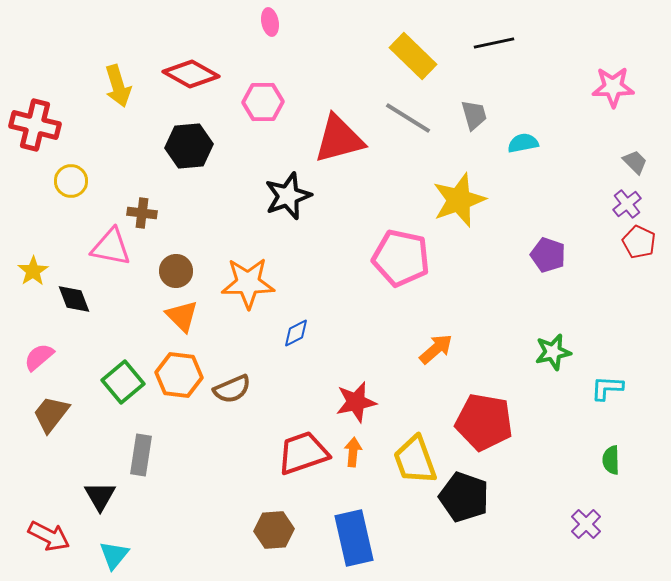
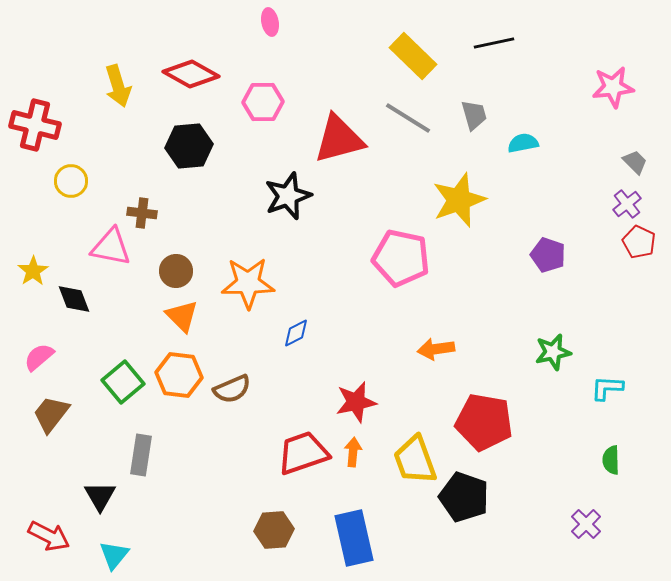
pink star at (613, 87): rotated 6 degrees counterclockwise
orange arrow at (436, 349): rotated 147 degrees counterclockwise
